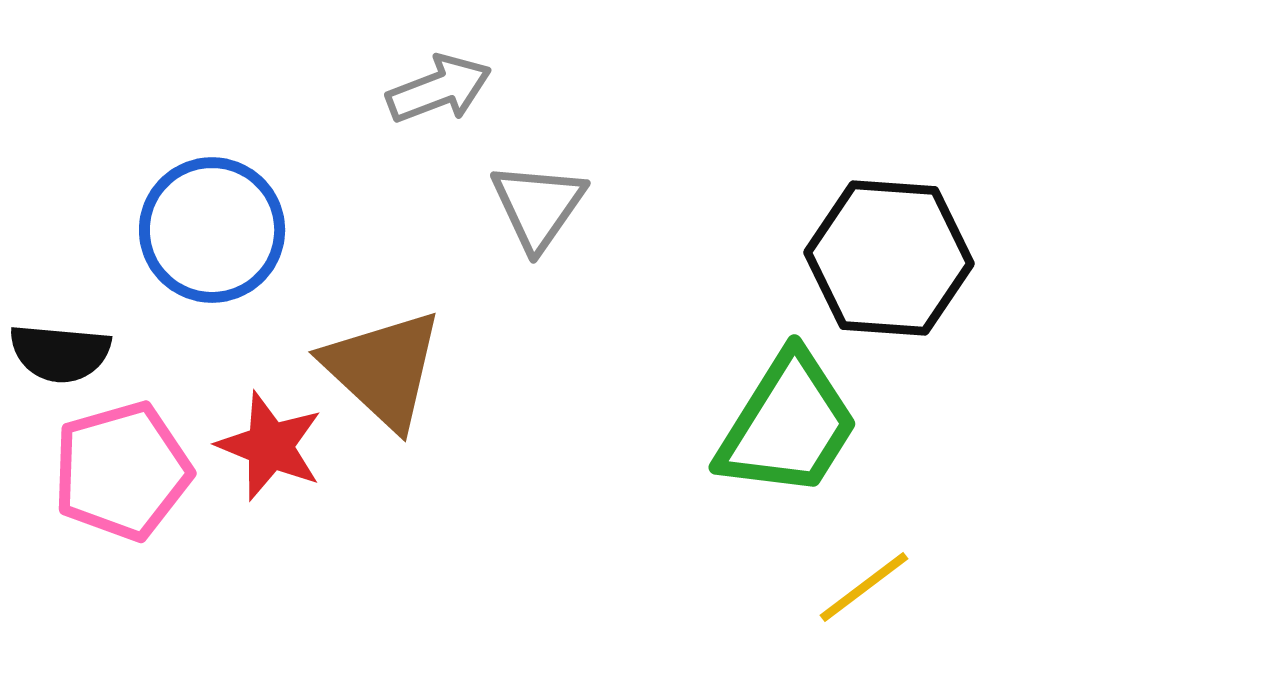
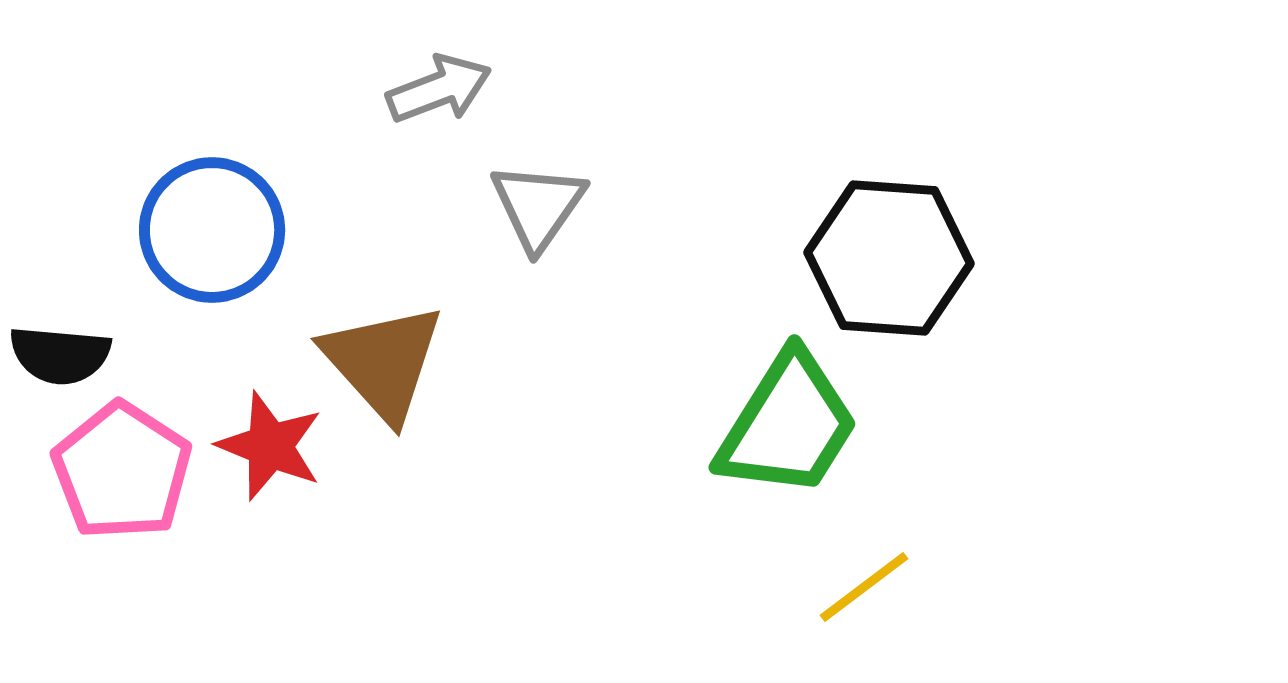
black semicircle: moved 2 px down
brown triangle: moved 7 px up; rotated 5 degrees clockwise
pink pentagon: rotated 23 degrees counterclockwise
